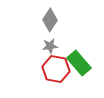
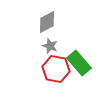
gray diamond: moved 3 px left, 2 px down; rotated 30 degrees clockwise
gray star: rotated 28 degrees clockwise
